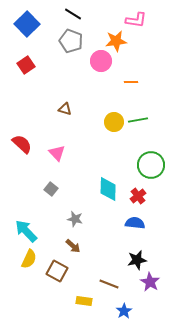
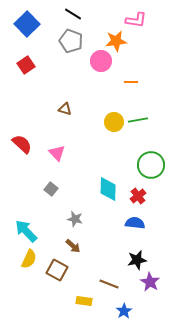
brown square: moved 1 px up
